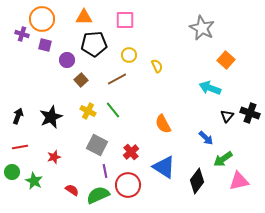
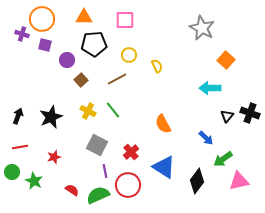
cyan arrow: rotated 20 degrees counterclockwise
